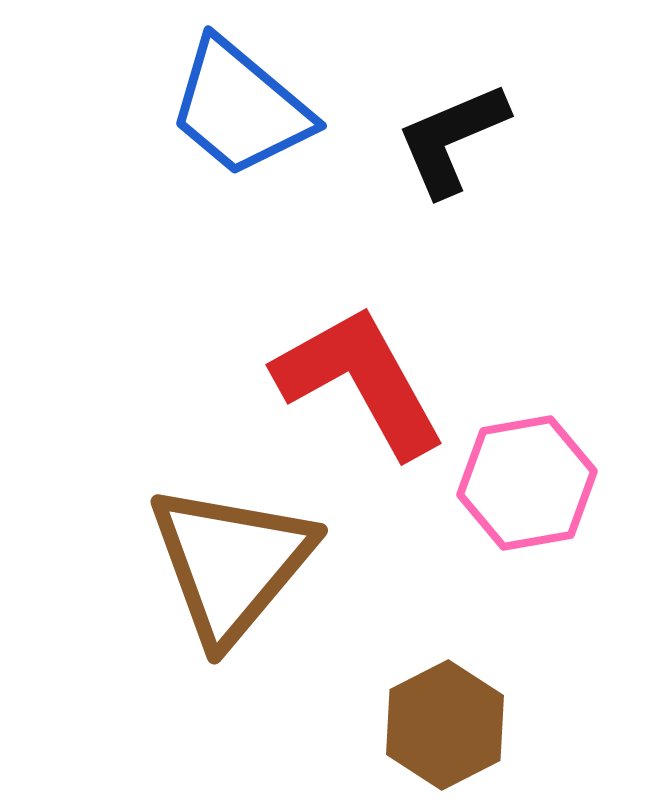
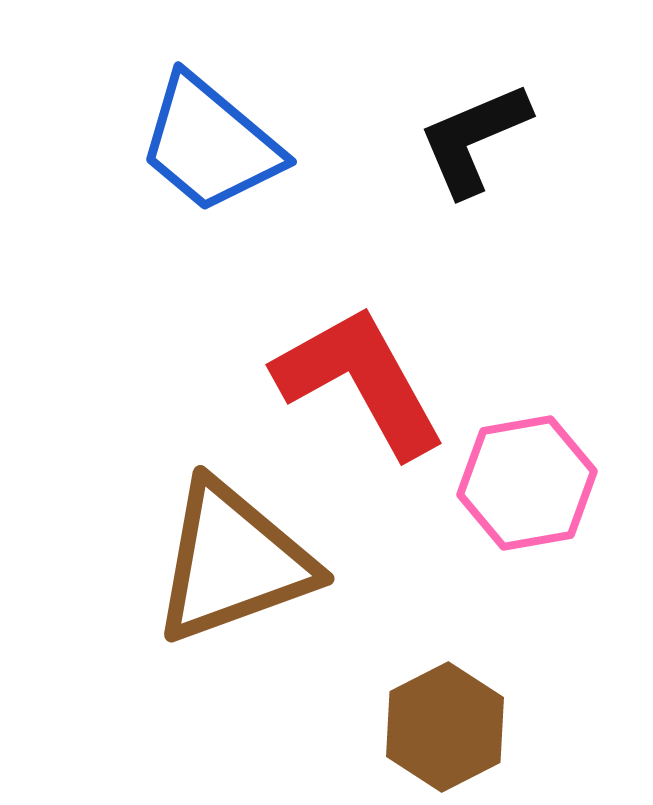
blue trapezoid: moved 30 px left, 36 px down
black L-shape: moved 22 px right
brown triangle: moved 2 px right, 1 px up; rotated 30 degrees clockwise
brown hexagon: moved 2 px down
